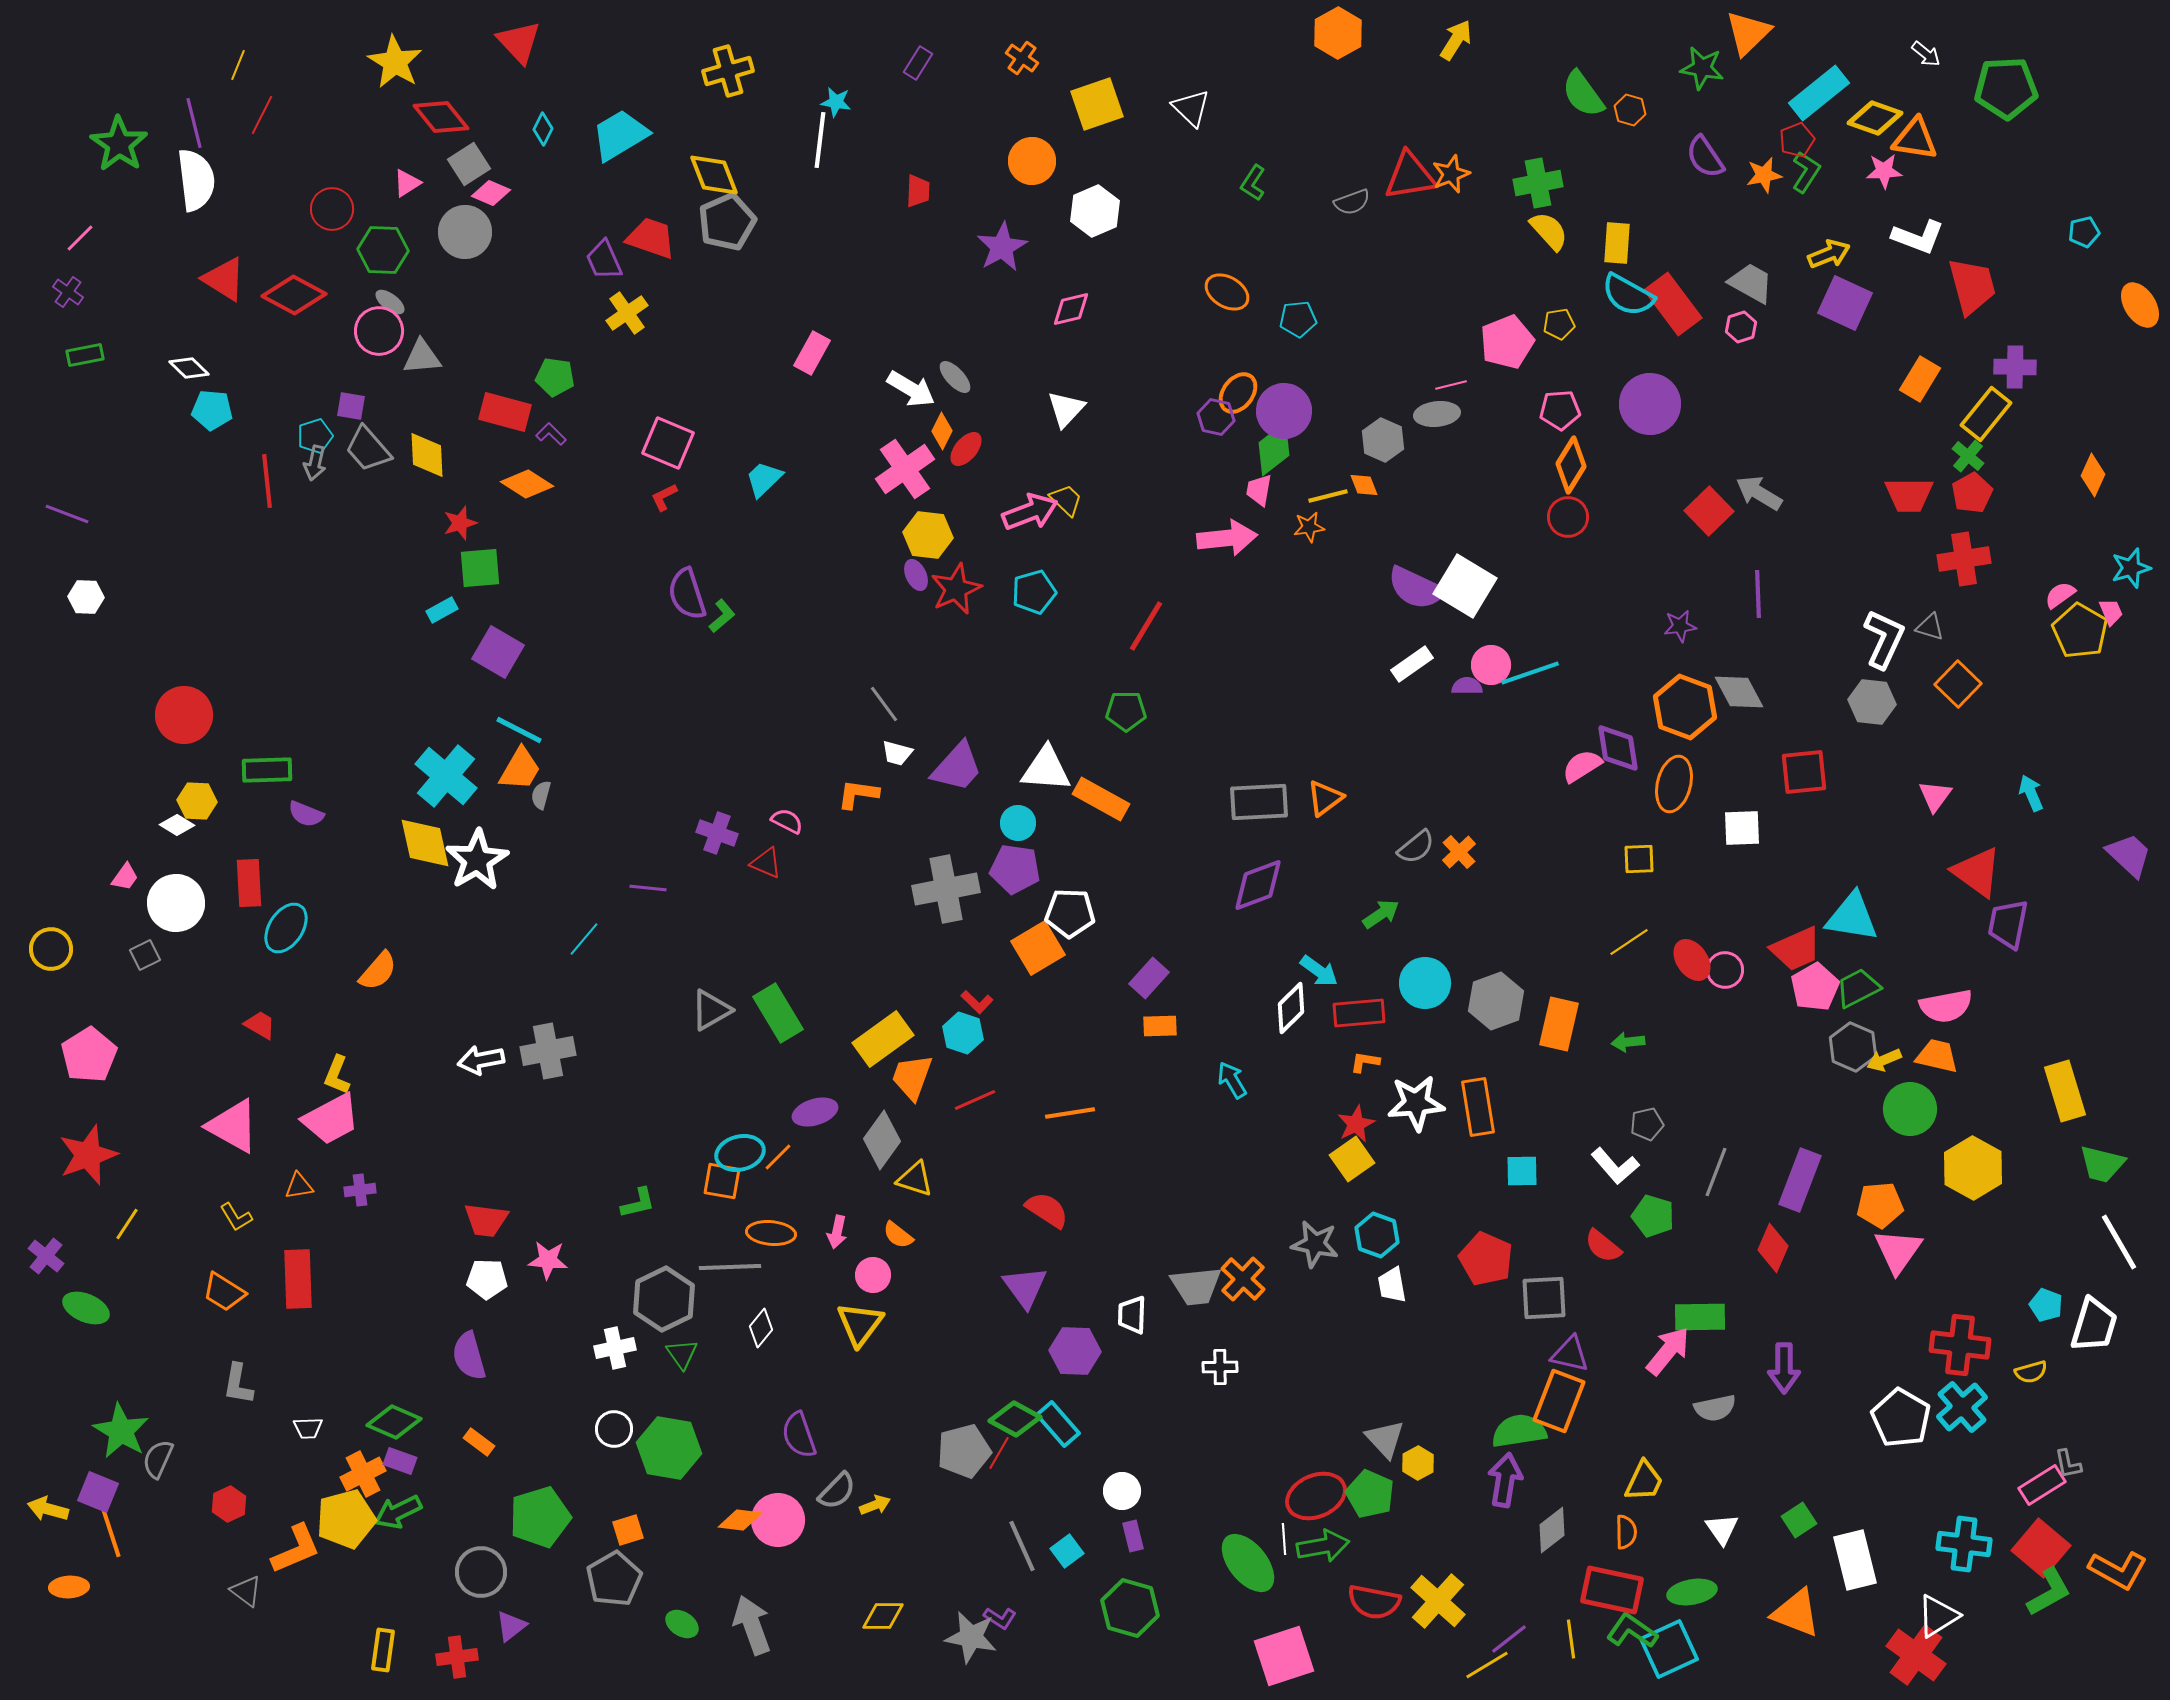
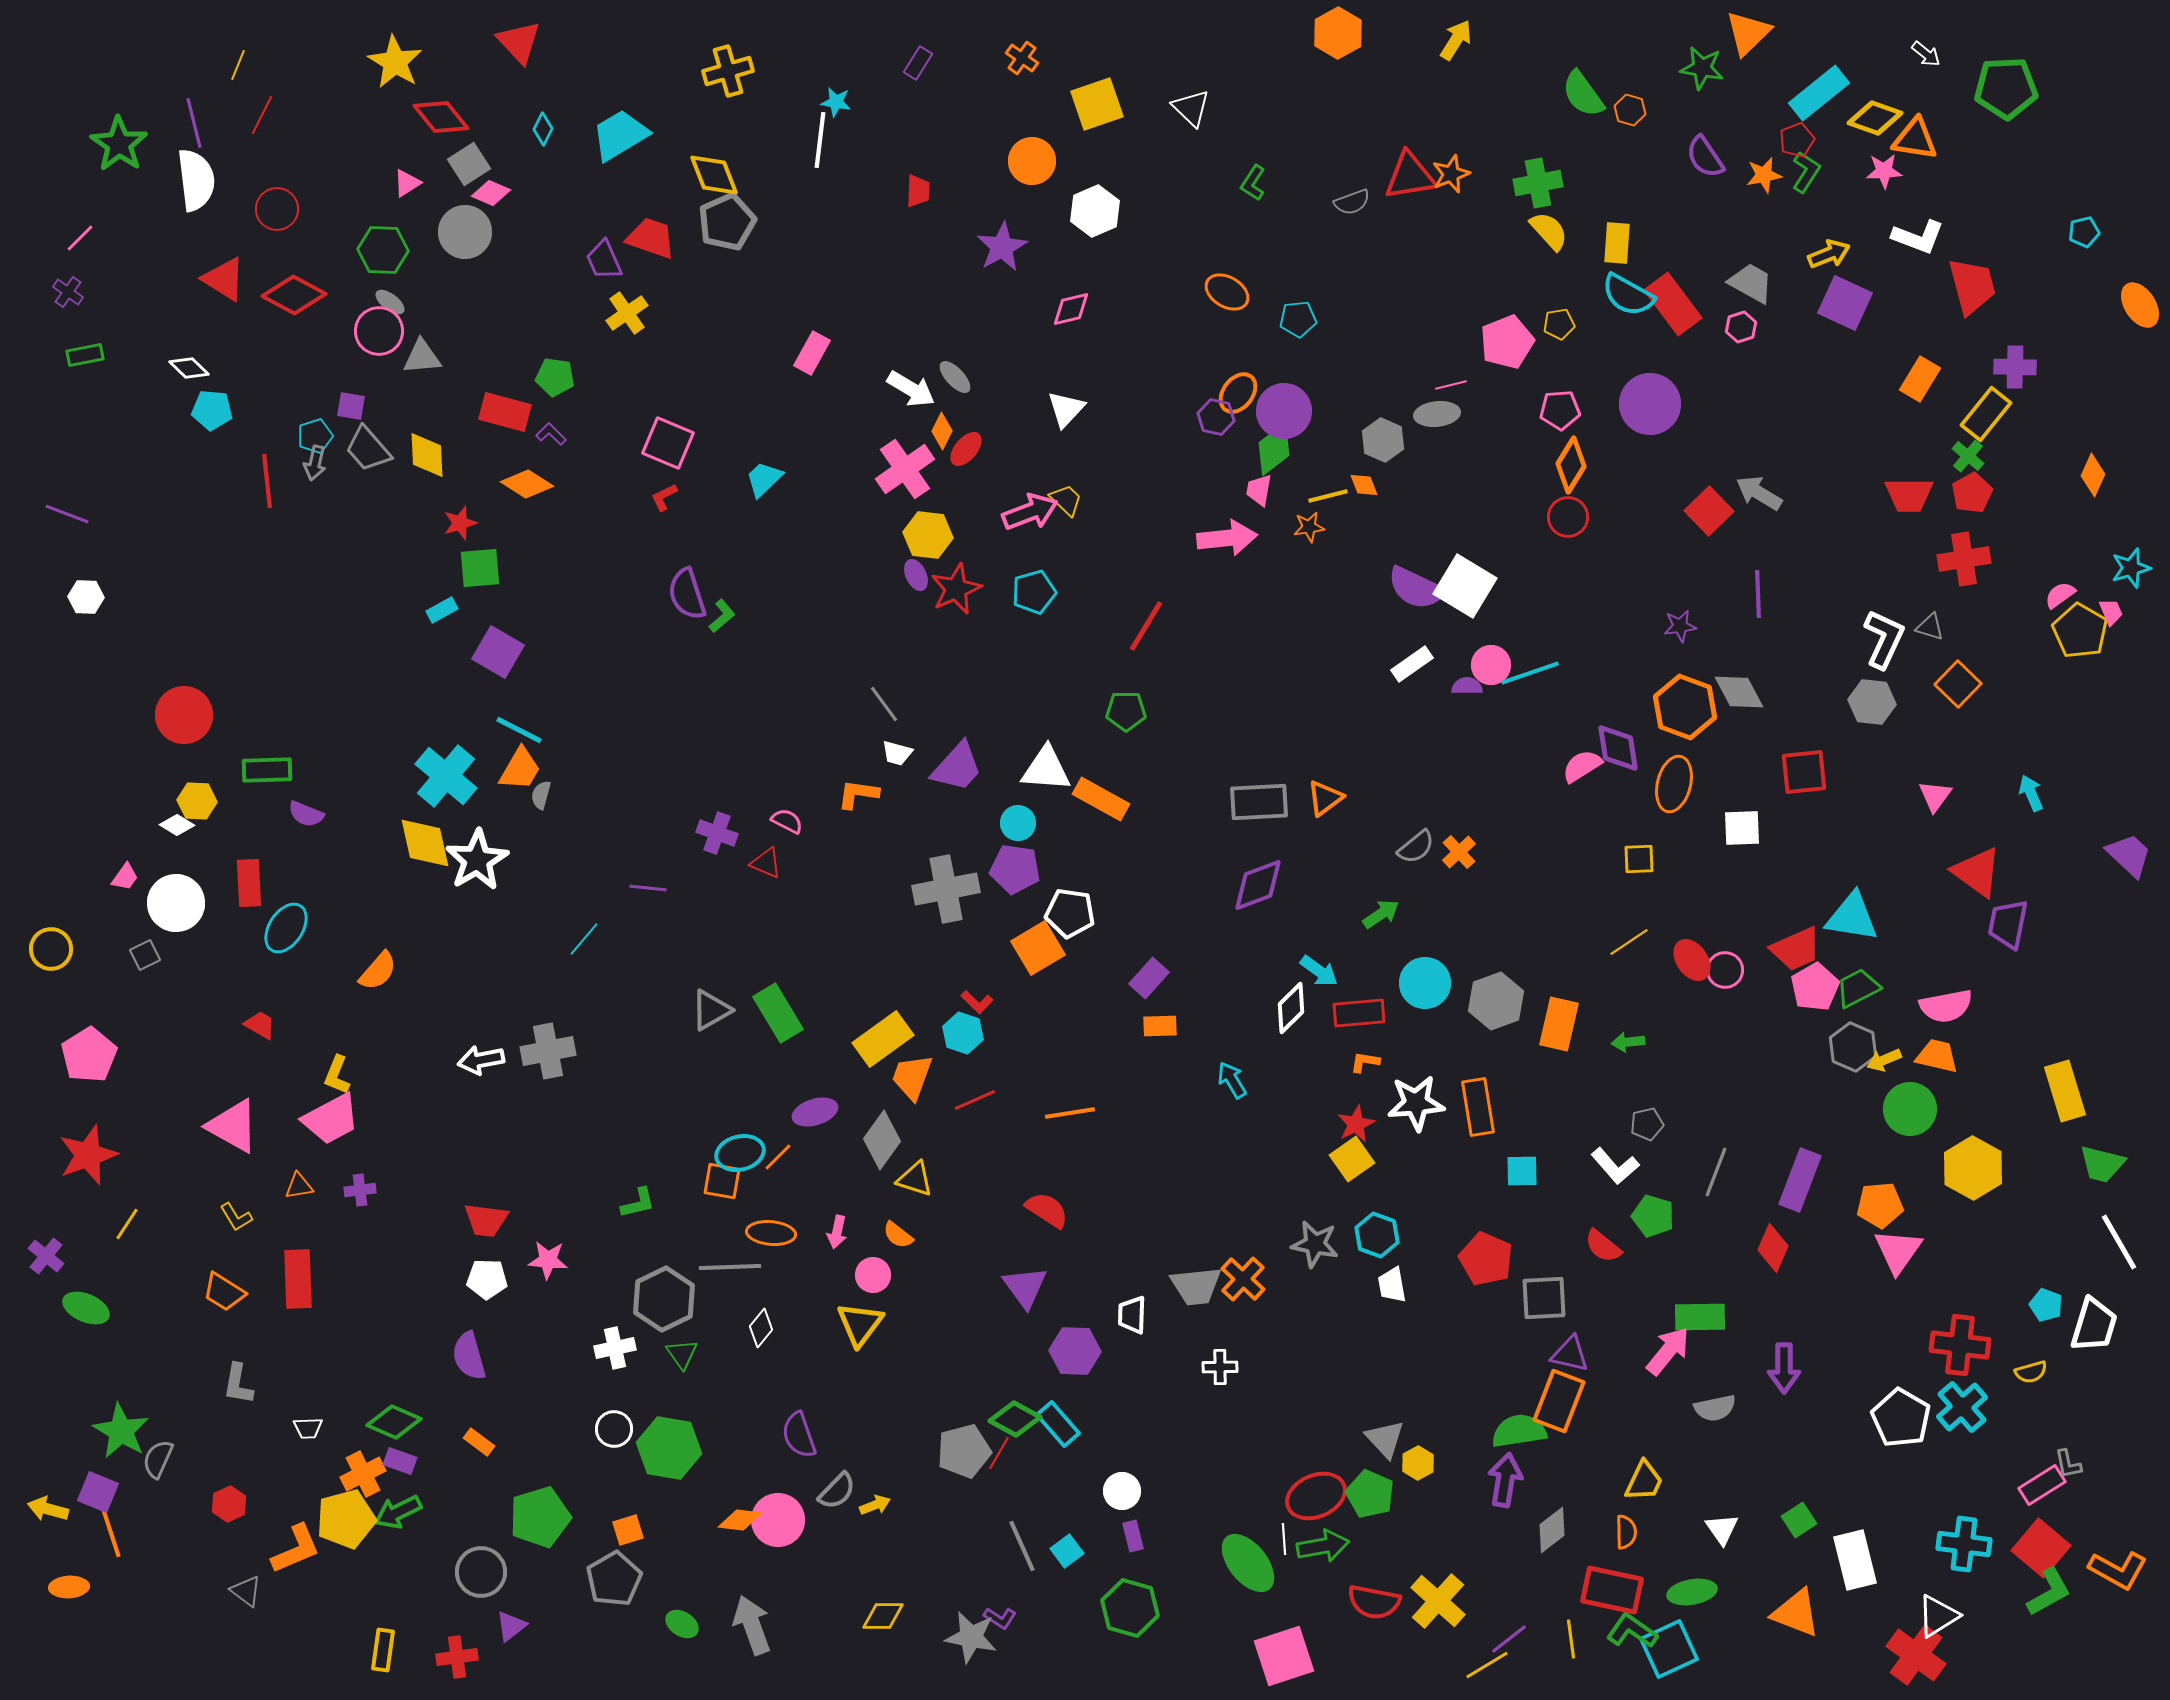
red circle at (332, 209): moved 55 px left
white pentagon at (1070, 913): rotated 6 degrees clockwise
